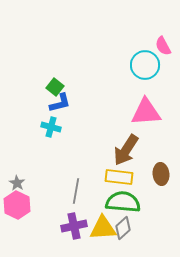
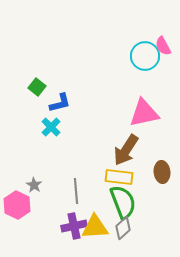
cyan circle: moved 9 px up
green square: moved 18 px left
pink triangle: moved 2 px left, 1 px down; rotated 8 degrees counterclockwise
cyan cross: rotated 30 degrees clockwise
brown ellipse: moved 1 px right, 2 px up
gray star: moved 17 px right, 2 px down
gray line: rotated 15 degrees counterclockwise
green semicircle: rotated 64 degrees clockwise
yellow triangle: moved 8 px left, 1 px up
